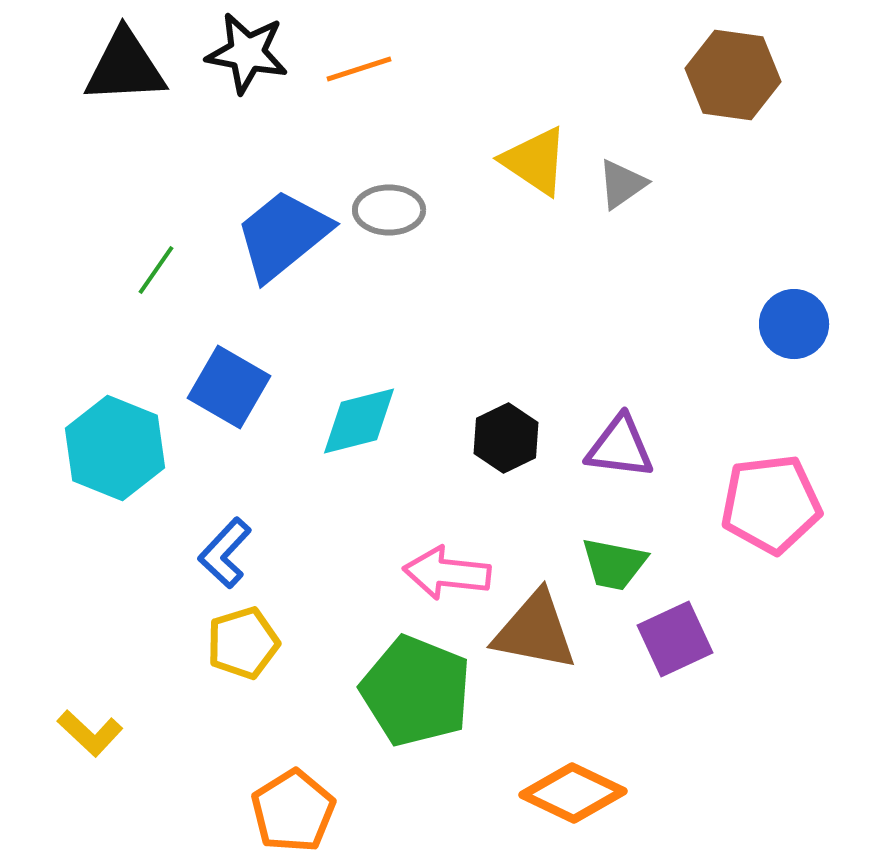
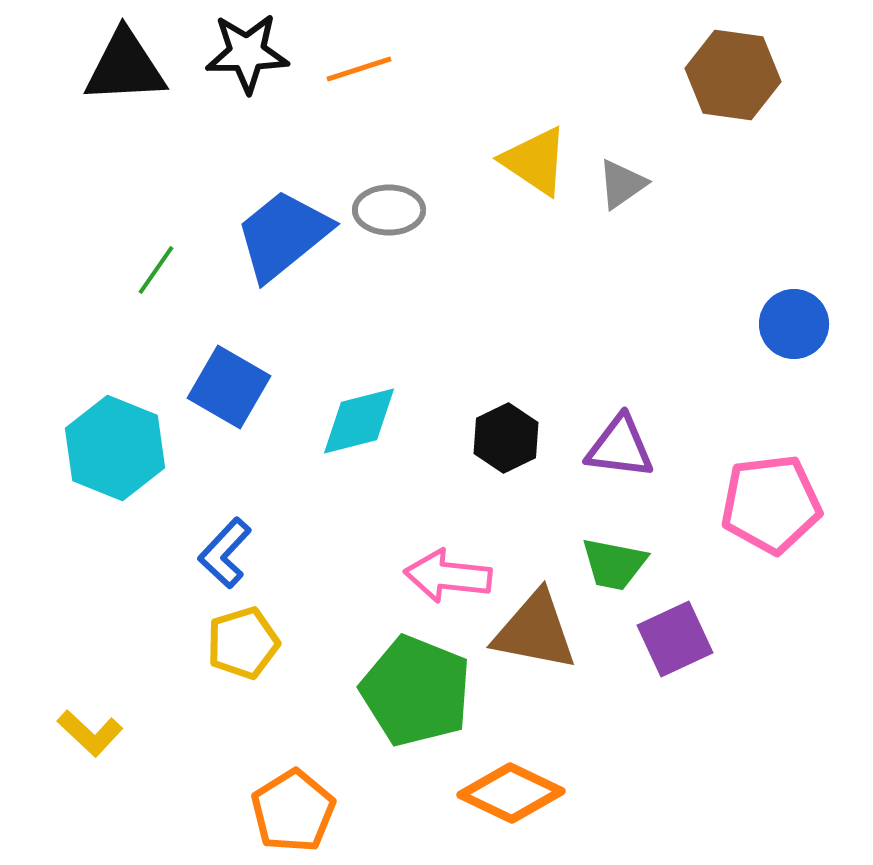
black star: rotated 12 degrees counterclockwise
pink arrow: moved 1 px right, 3 px down
orange diamond: moved 62 px left
